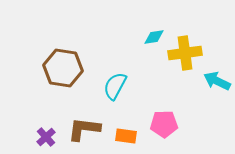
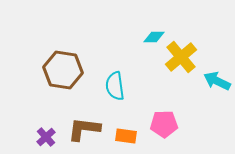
cyan diamond: rotated 10 degrees clockwise
yellow cross: moved 4 px left, 4 px down; rotated 32 degrees counterclockwise
brown hexagon: moved 2 px down
cyan semicircle: rotated 36 degrees counterclockwise
